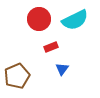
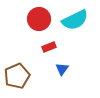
red rectangle: moved 2 px left
